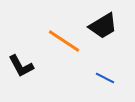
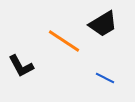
black trapezoid: moved 2 px up
